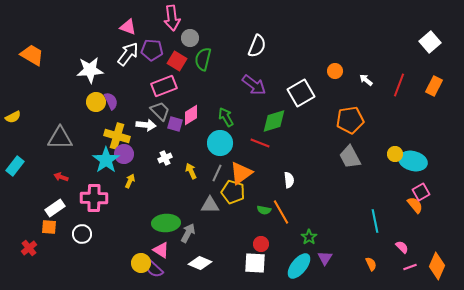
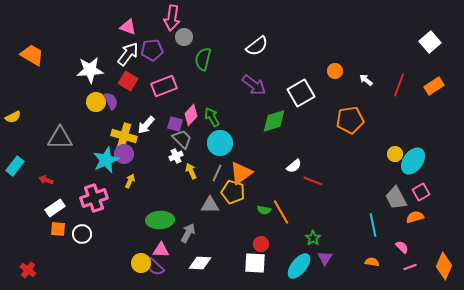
pink arrow at (172, 18): rotated 15 degrees clockwise
gray circle at (190, 38): moved 6 px left, 1 px up
white semicircle at (257, 46): rotated 30 degrees clockwise
purple pentagon at (152, 50): rotated 10 degrees counterclockwise
red square at (177, 61): moved 49 px left, 20 px down
orange rectangle at (434, 86): rotated 30 degrees clockwise
gray trapezoid at (160, 111): moved 22 px right, 28 px down
pink diamond at (191, 115): rotated 15 degrees counterclockwise
green arrow at (226, 117): moved 14 px left
white arrow at (146, 125): rotated 126 degrees clockwise
yellow cross at (117, 136): moved 7 px right
red line at (260, 143): moved 53 px right, 38 px down
gray trapezoid at (350, 157): moved 46 px right, 41 px down
white cross at (165, 158): moved 11 px right, 2 px up
cyan star at (106, 160): rotated 12 degrees clockwise
cyan ellipse at (413, 161): rotated 68 degrees counterclockwise
red arrow at (61, 177): moved 15 px left, 3 px down
white semicircle at (289, 180): moved 5 px right, 14 px up; rotated 56 degrees clockwise
pink cross at (94, 198): rotated 20 degrees counterclockwise
orange semicircle at (415, 205): moved 12 px down; rotated 66 degrees counterclockwise
cyan line at (375, 221): moved 2 px left, 4 px down
green ellipse at (166, 223): moved 6 px left, 3 px up
orange square at (49, 227): moved 9 px right, 2 px down
green star at (309, 237): moved 4 px right, 1 px down
red cross at (29, 248): moved 1 px left, 22 px down; rotated 14 degrees counterclockwise
pink triangle at (161, 250): rotated 30 degrees counterclockwise
white diamond at (200, 263): rotated 20 degrees counterclockwise
orange semicircle at (371, 264): moved 1 px right, 2 px up; rotated 56 degrees counterclockwise
orange diamond at (437, 266): moved 7 px right
purple semicircle at (154, 269): moved 1 px right, 2 px up
